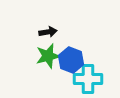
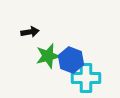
black arrow: moved 18 px left
cyan cross: moved 2 px left, 1 px up
